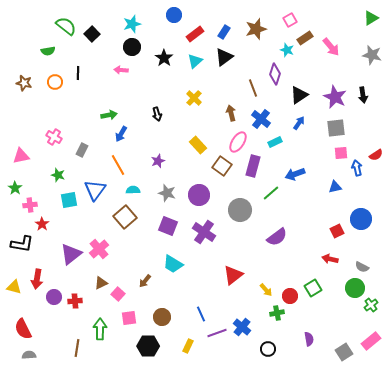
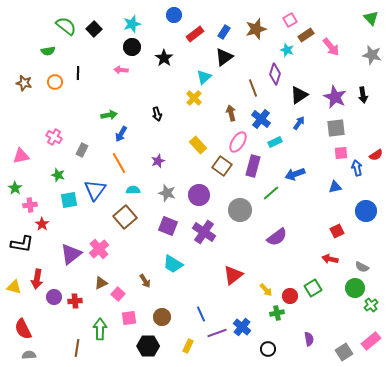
green triangle at (371, 18): rotated 42 degrees counterclockwise
black square at (92, 34): moved 2 px right, 5 px up
brown rectangle at (305, 38): moved 1 px right, 3 px up
cyan triangle at (195, 61): moved 9 px right, 16 px down
orange line at (118, 165): moved 1 px right, 2 px up
blue circle at (361, 219): moved 5 px right, 8 px up
brown arrow at (145, 281): rotated 72 degrees counterclockwise
